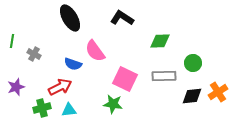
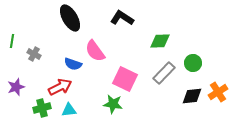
gray rectangle: moved 3 px up; rotated 45 degrees counterclockwise
